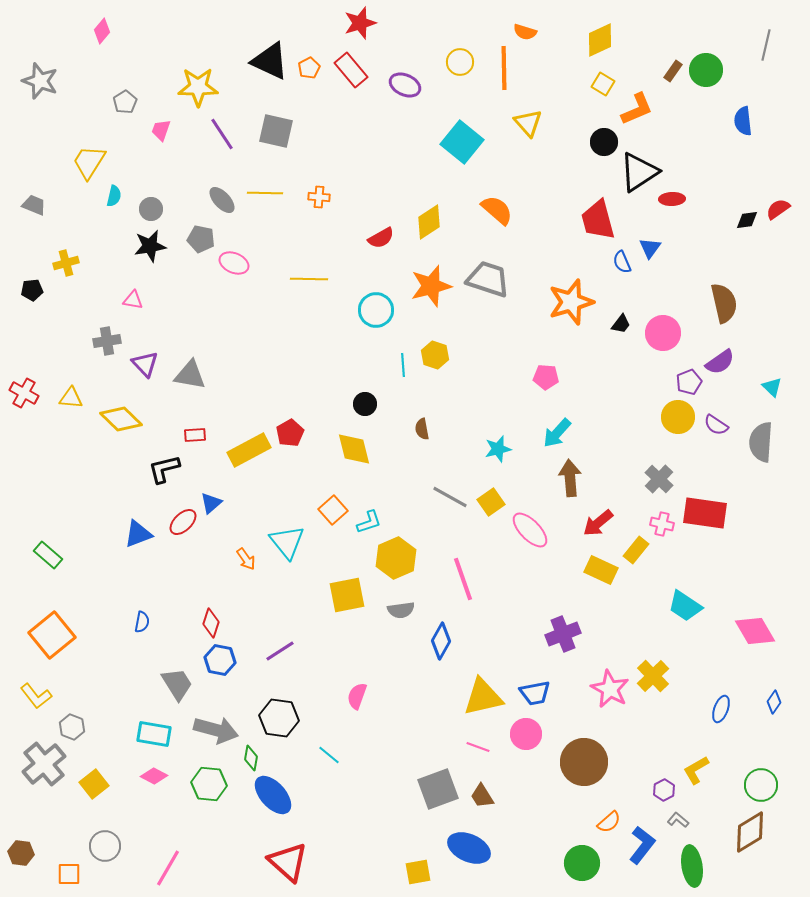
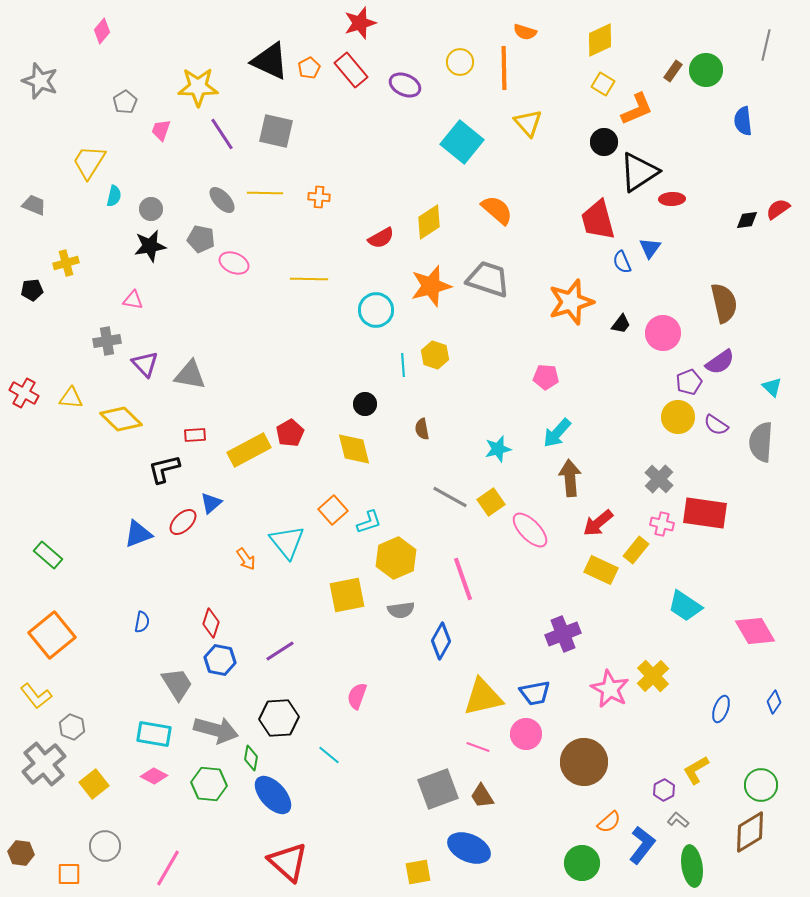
black hexagon at (279, 718): rotated 12 degrees counterclockwise
